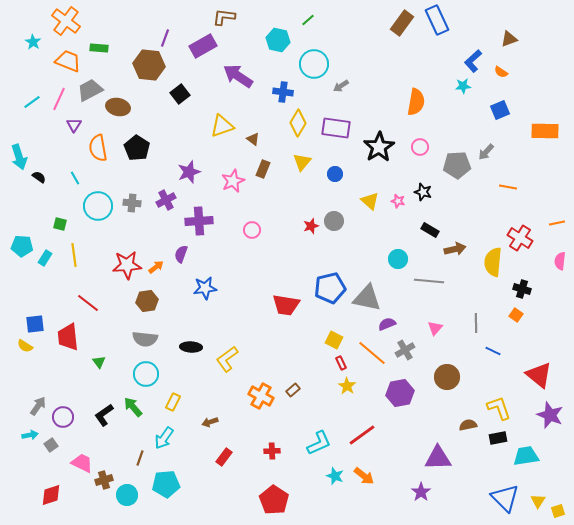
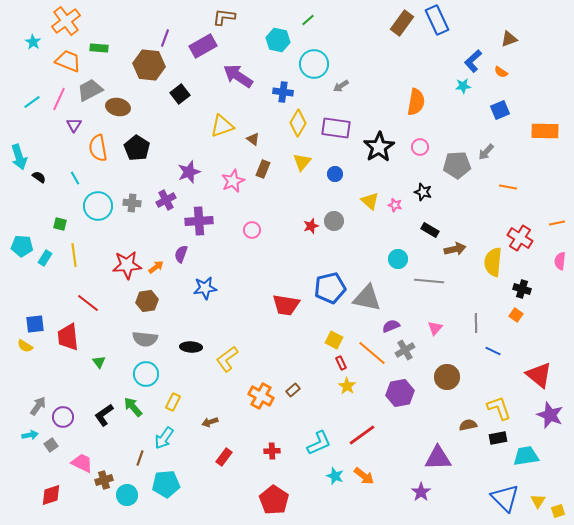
orange cross at (66, 21): rotated 16 degrees clockwise
pink star at (398, 201): moved 3 px left, 4 px down
purple semicircle at (387, 324): moved 4 px right, 2 px down
